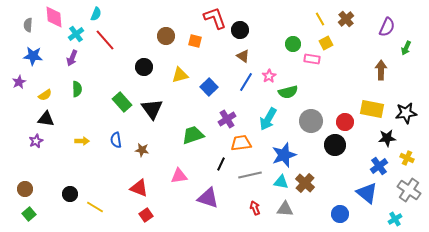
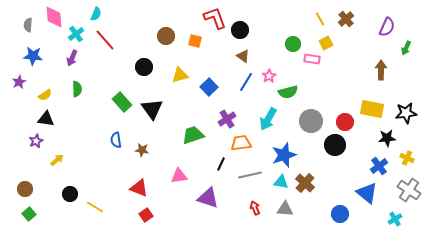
yellow arrow at (82, 141): moved 25 px left, 19 px down; rotated 40 degrees counterclockwise
